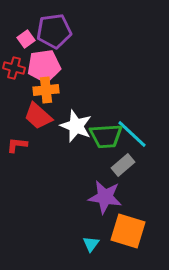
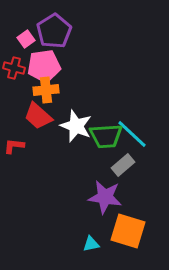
purple pentagon: rotated 24 degrees counterclockwise
red L-shape: moved 3 px left, 1 px down
cyan triangle: rotated 42 degrees clockwise
